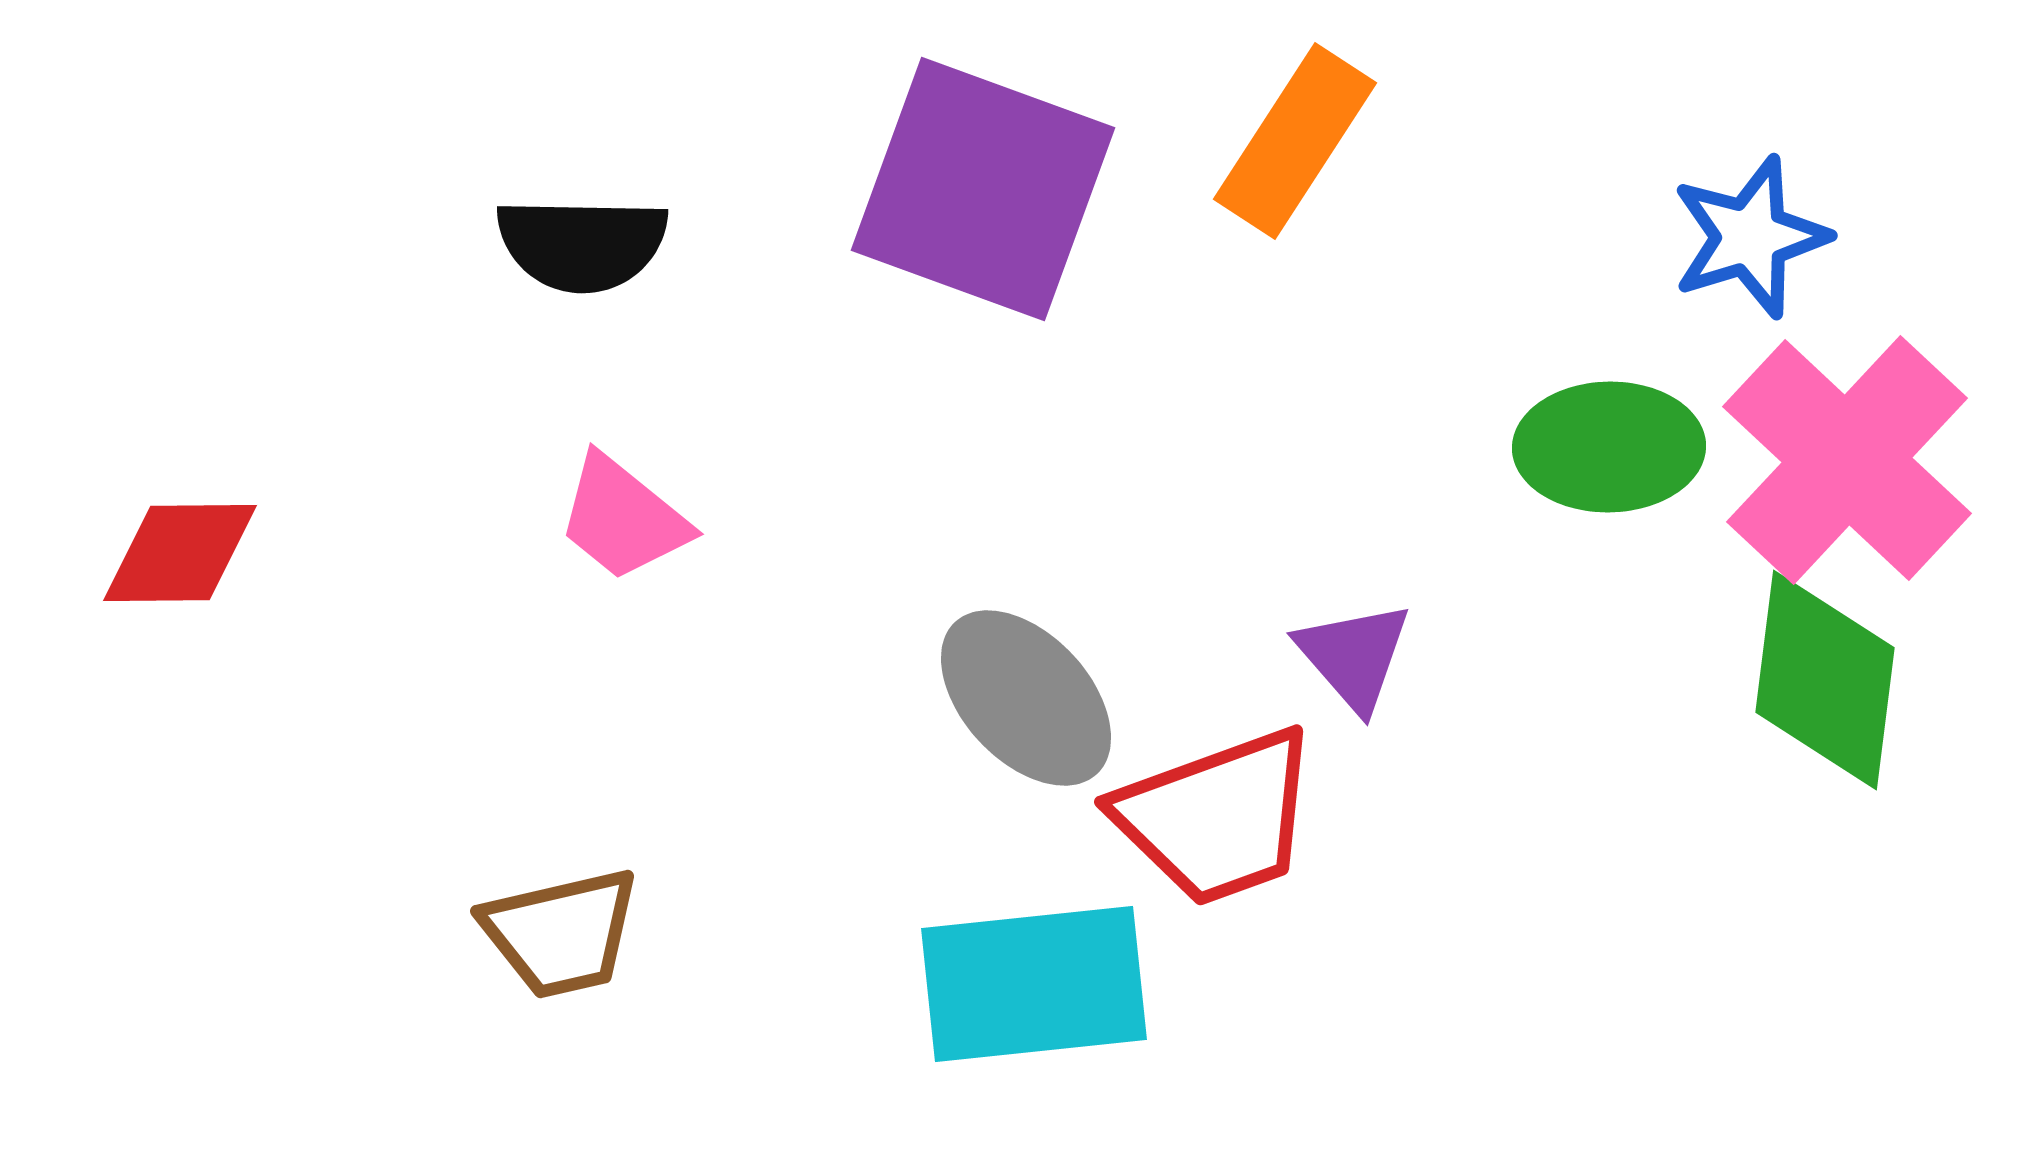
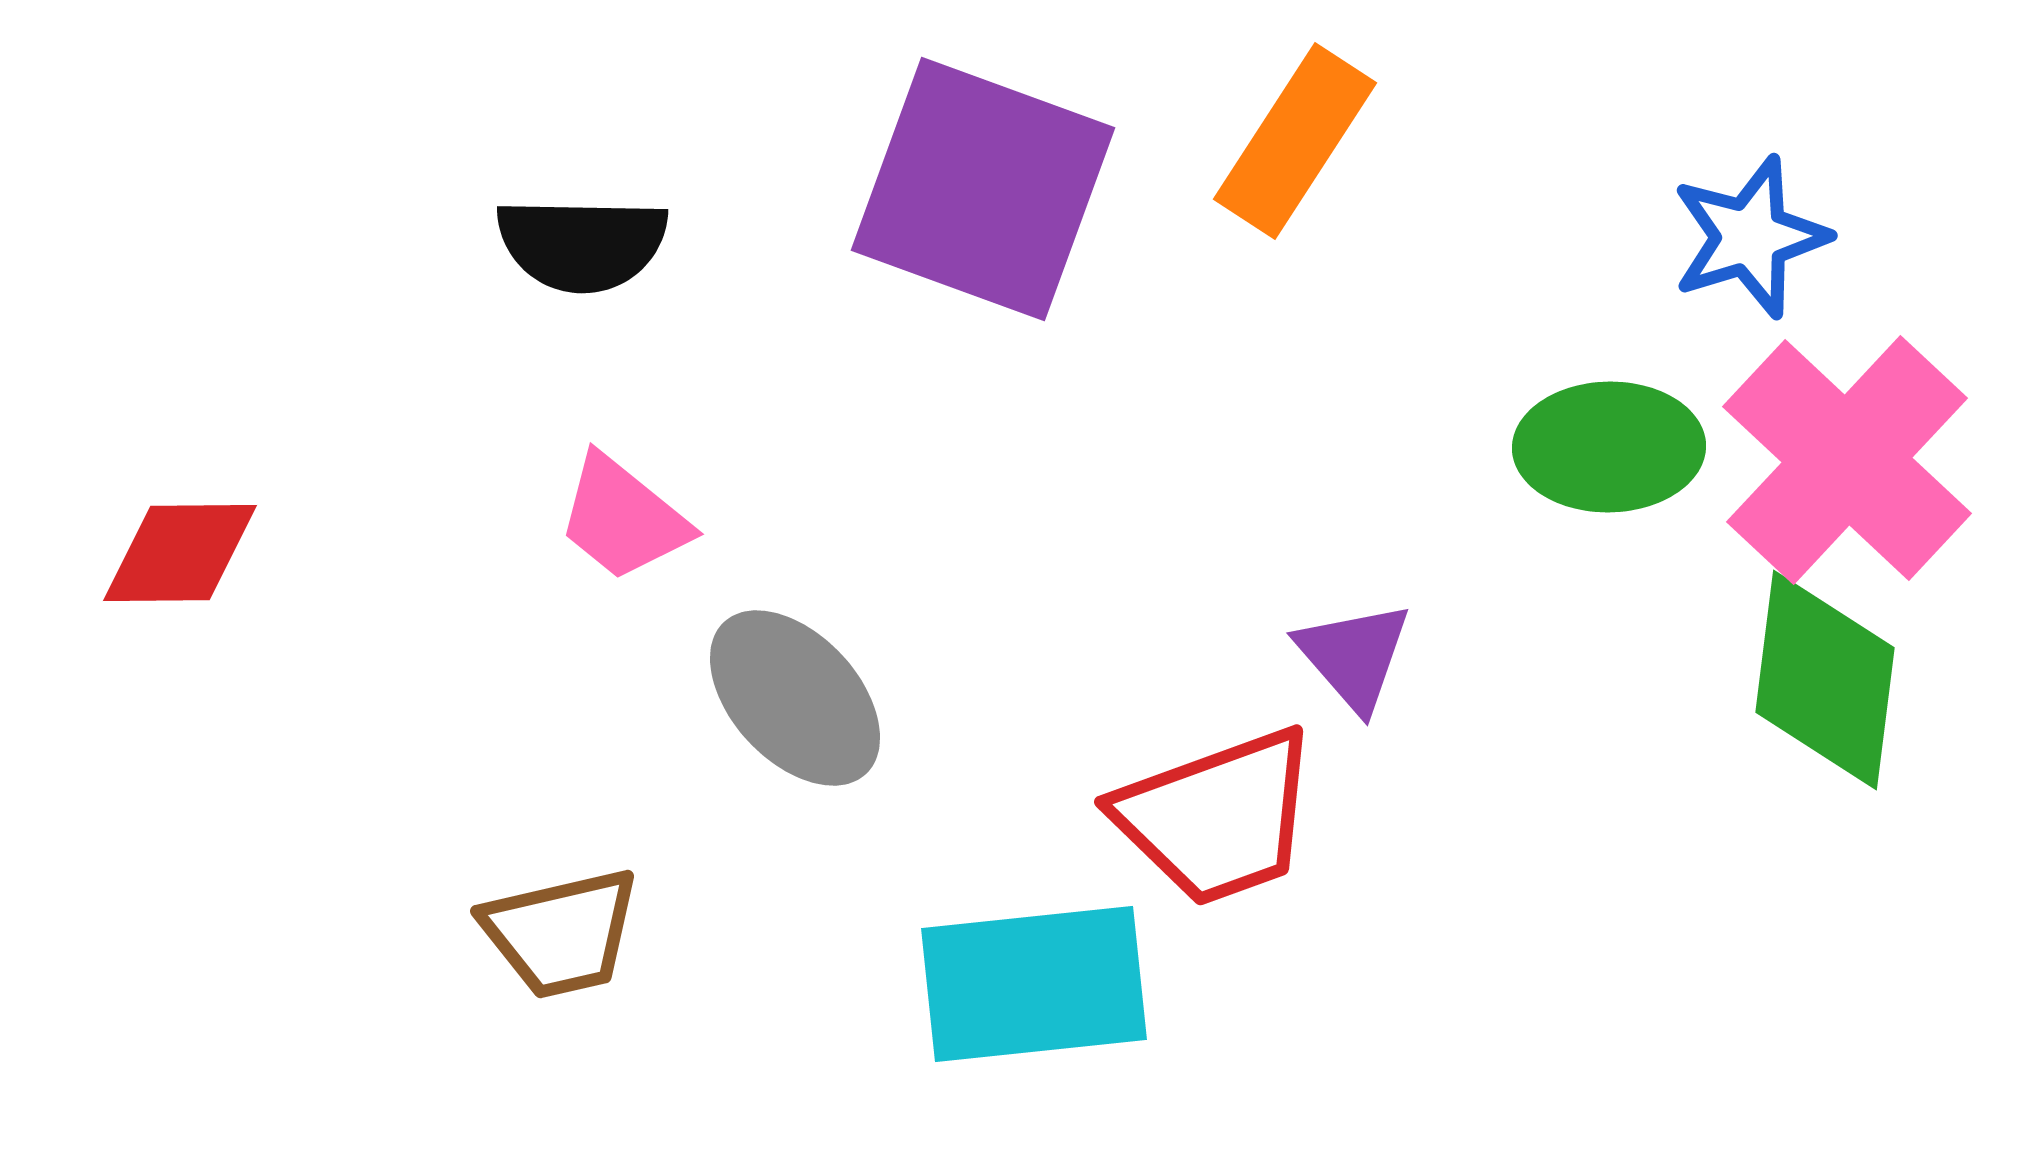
gray ellipse: moved 231 px left
